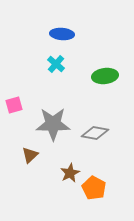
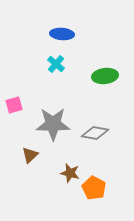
brown star: rotated 30 degrees counterclockwise
